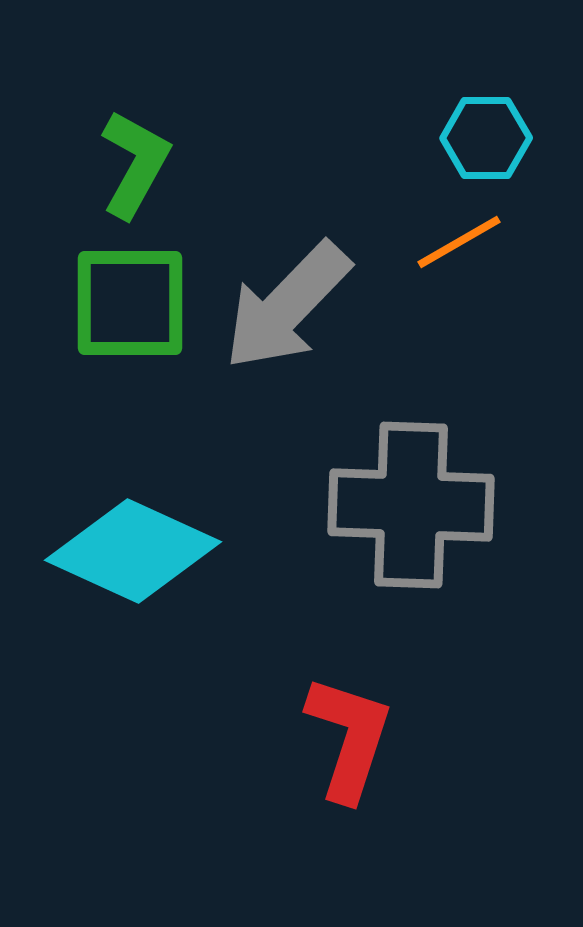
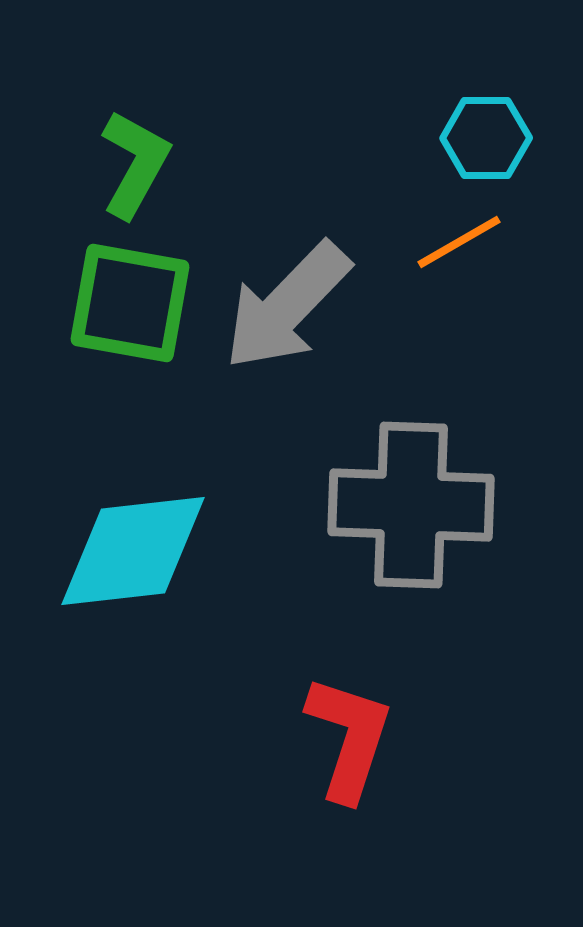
green square: rotated 10 degrees clockwise
cyan diamond: rotated 31 degrees counterclockwise
